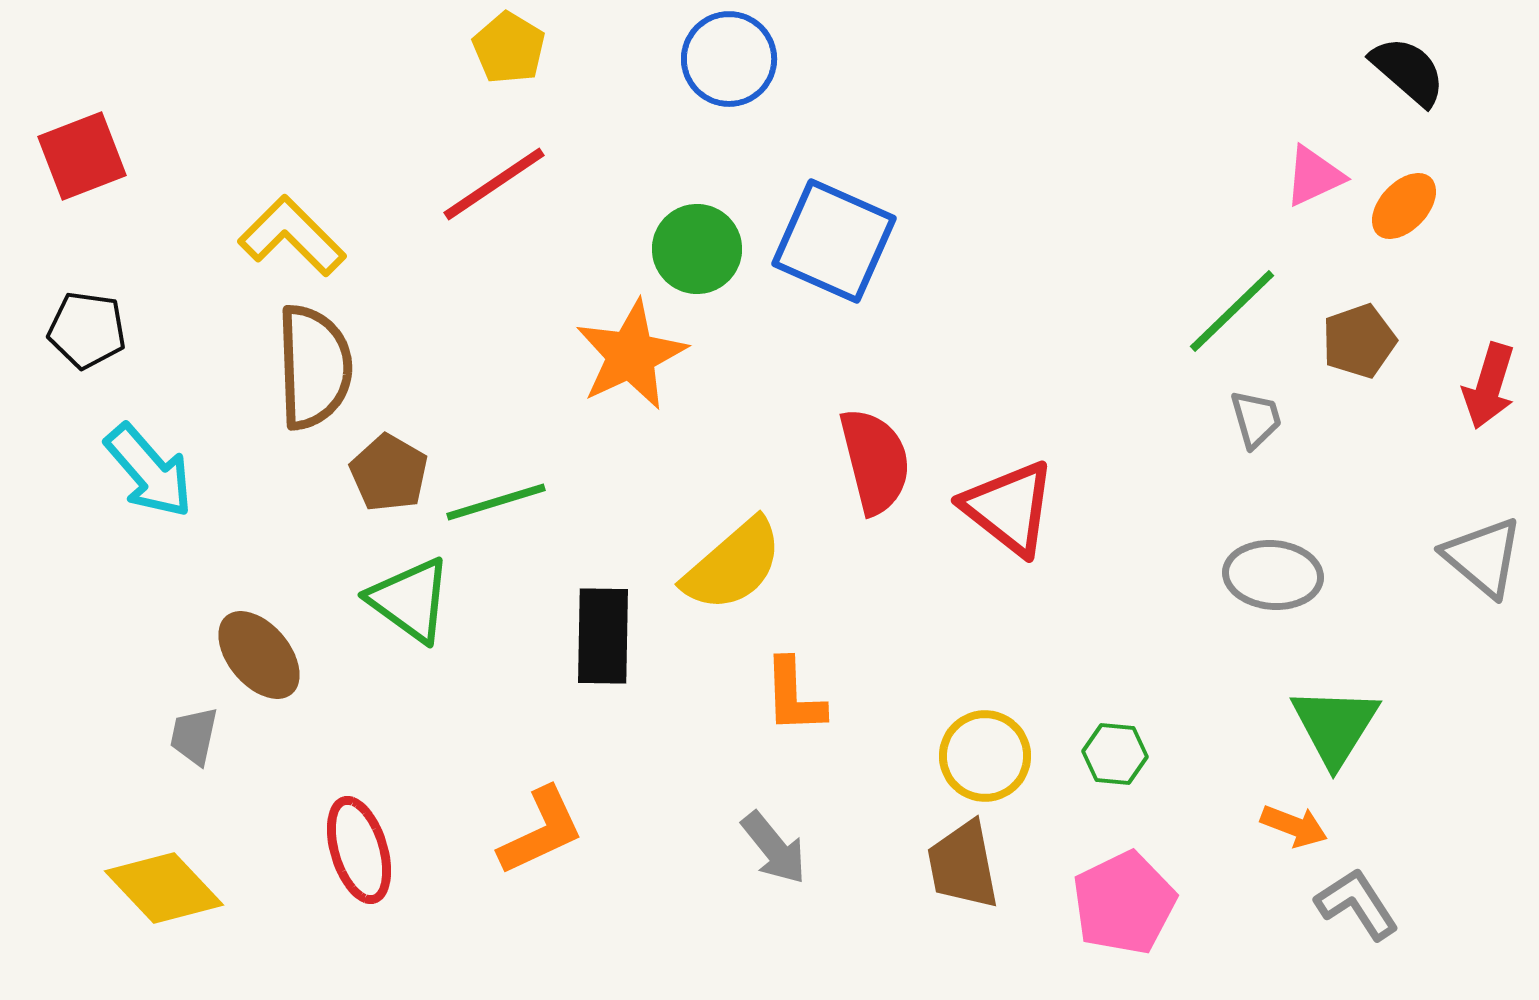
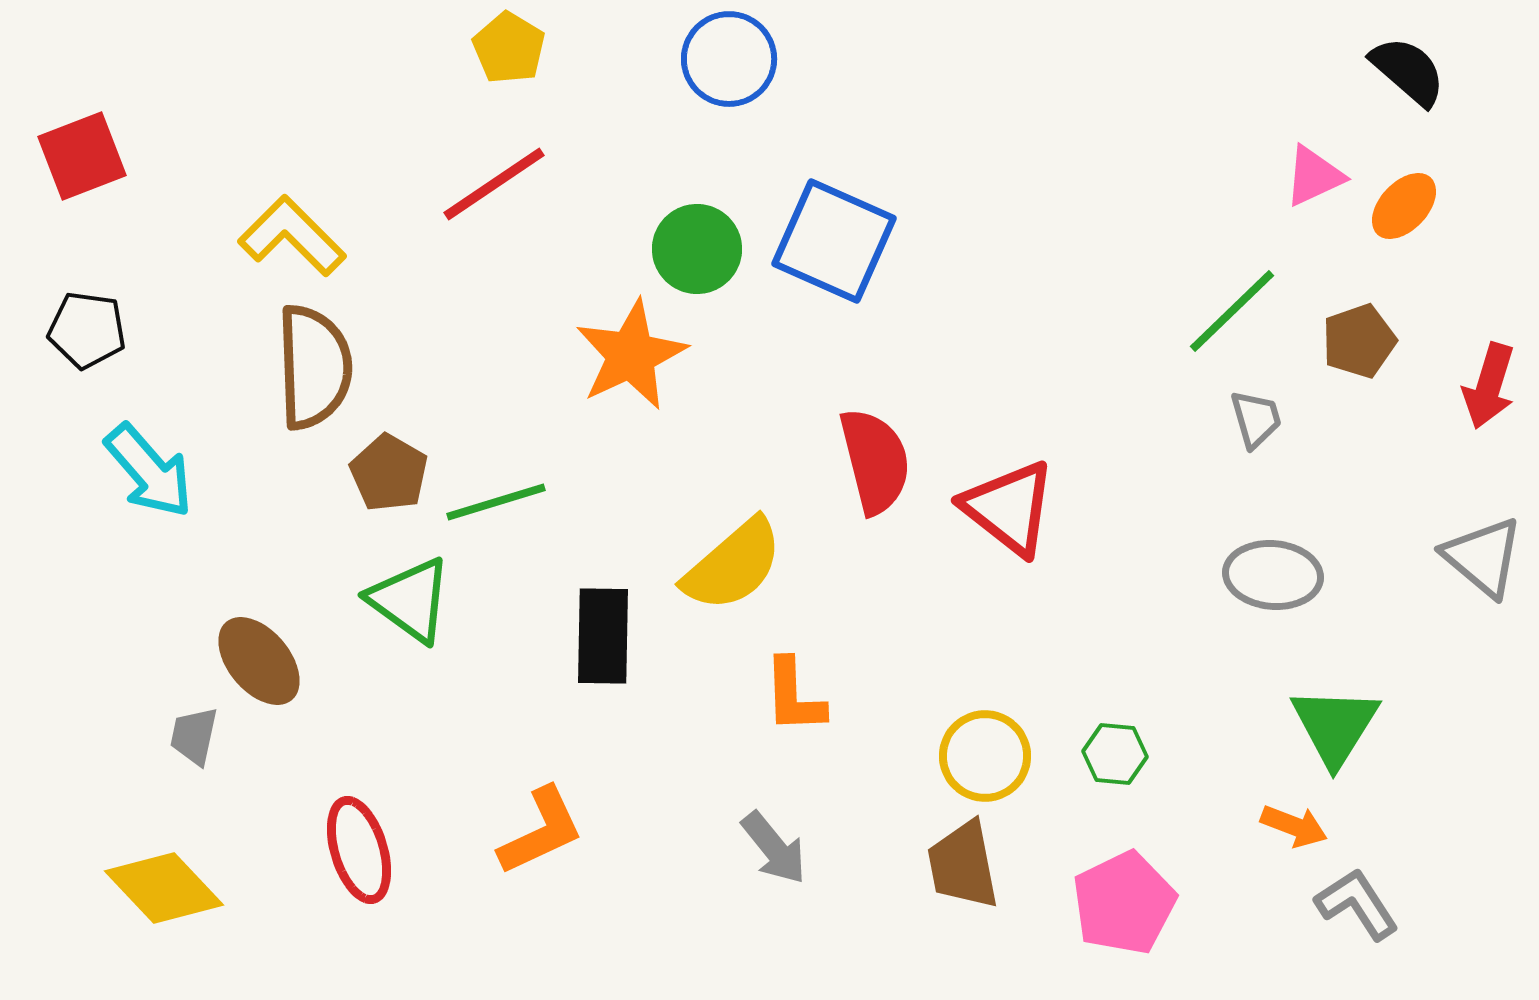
brown ellipse at (259, 655): moved 6 px down
